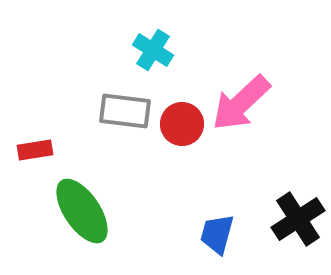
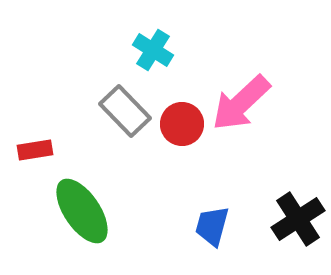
gray rectangle: rotated 39 degrees clockwise
blue trapezoid: moved 5 px left, 8 px up
